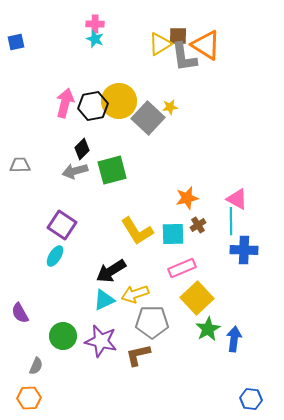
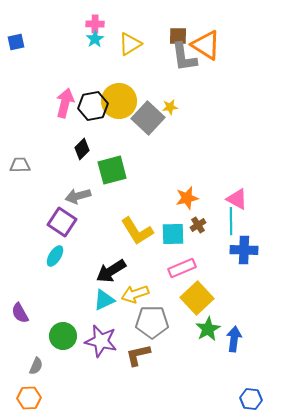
cyan star: rotated 18 degrees clockwise
yellow triangle: moved 30 px left
gray arrow: moved 3 px right, 25 px down
purple square: moved 3 px up
